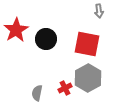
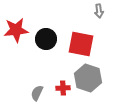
red star: rotated 25 degrees clockwise
red square: moved 6 px left
gray hexagon: rotated 12 degrees counterclockwise
red cross: moved 2 px left; rotated 24 degrees clockwise
gray semicircle: rotated 14 degrees clockwise
